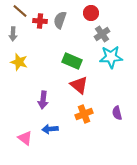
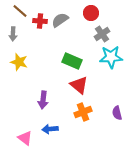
gray semicircle: rotated 36 degrees clockwise
orange cross: moved 1 px left, 2 px up
